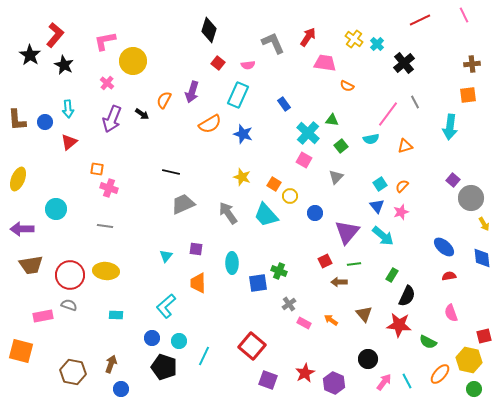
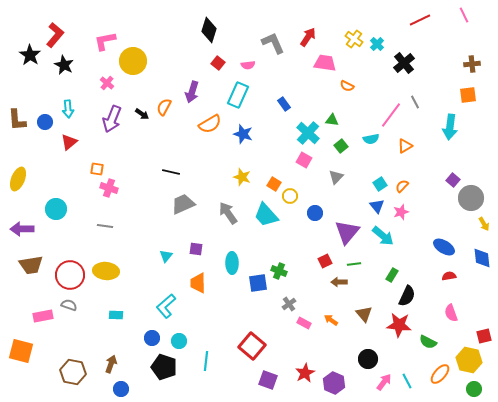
orange semicircle at (164, 100): moved 7 px down
pink line at (388, 114): moved 3 px right, 1 px down
orange triangle at (405, 146): rotated 14 degrees counterclockwise
blue ellipse at (444, 247): rotated 10 degrees counterclockwise
cyan line at (204, 356): moved 2 px right, 5 px down; rotated 18 degrees counterclockwise
